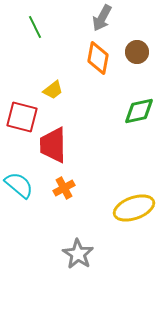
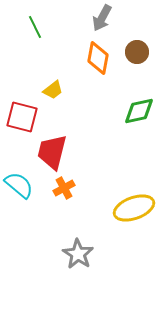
red trapezoid: moved 1 px left, 7 px down; rotated 15 degrees clockwise
